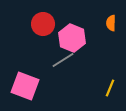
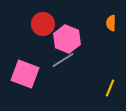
pink hexagon: moved 5 px left, 1 px down
pink square: moved 12 px up
